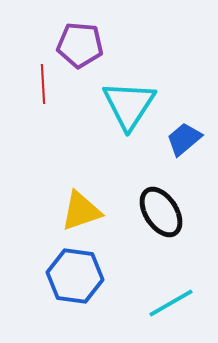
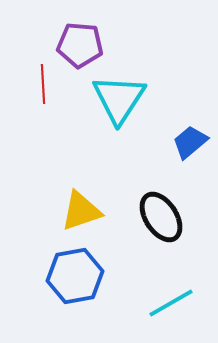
cyan triangle: moved 10 px left, 6 px up
blue trapezoid: moved 6 px right, 3 px down
black ellipse: moved 5 px down
blue hexagon: rotated 18 degrees counterclockwise
